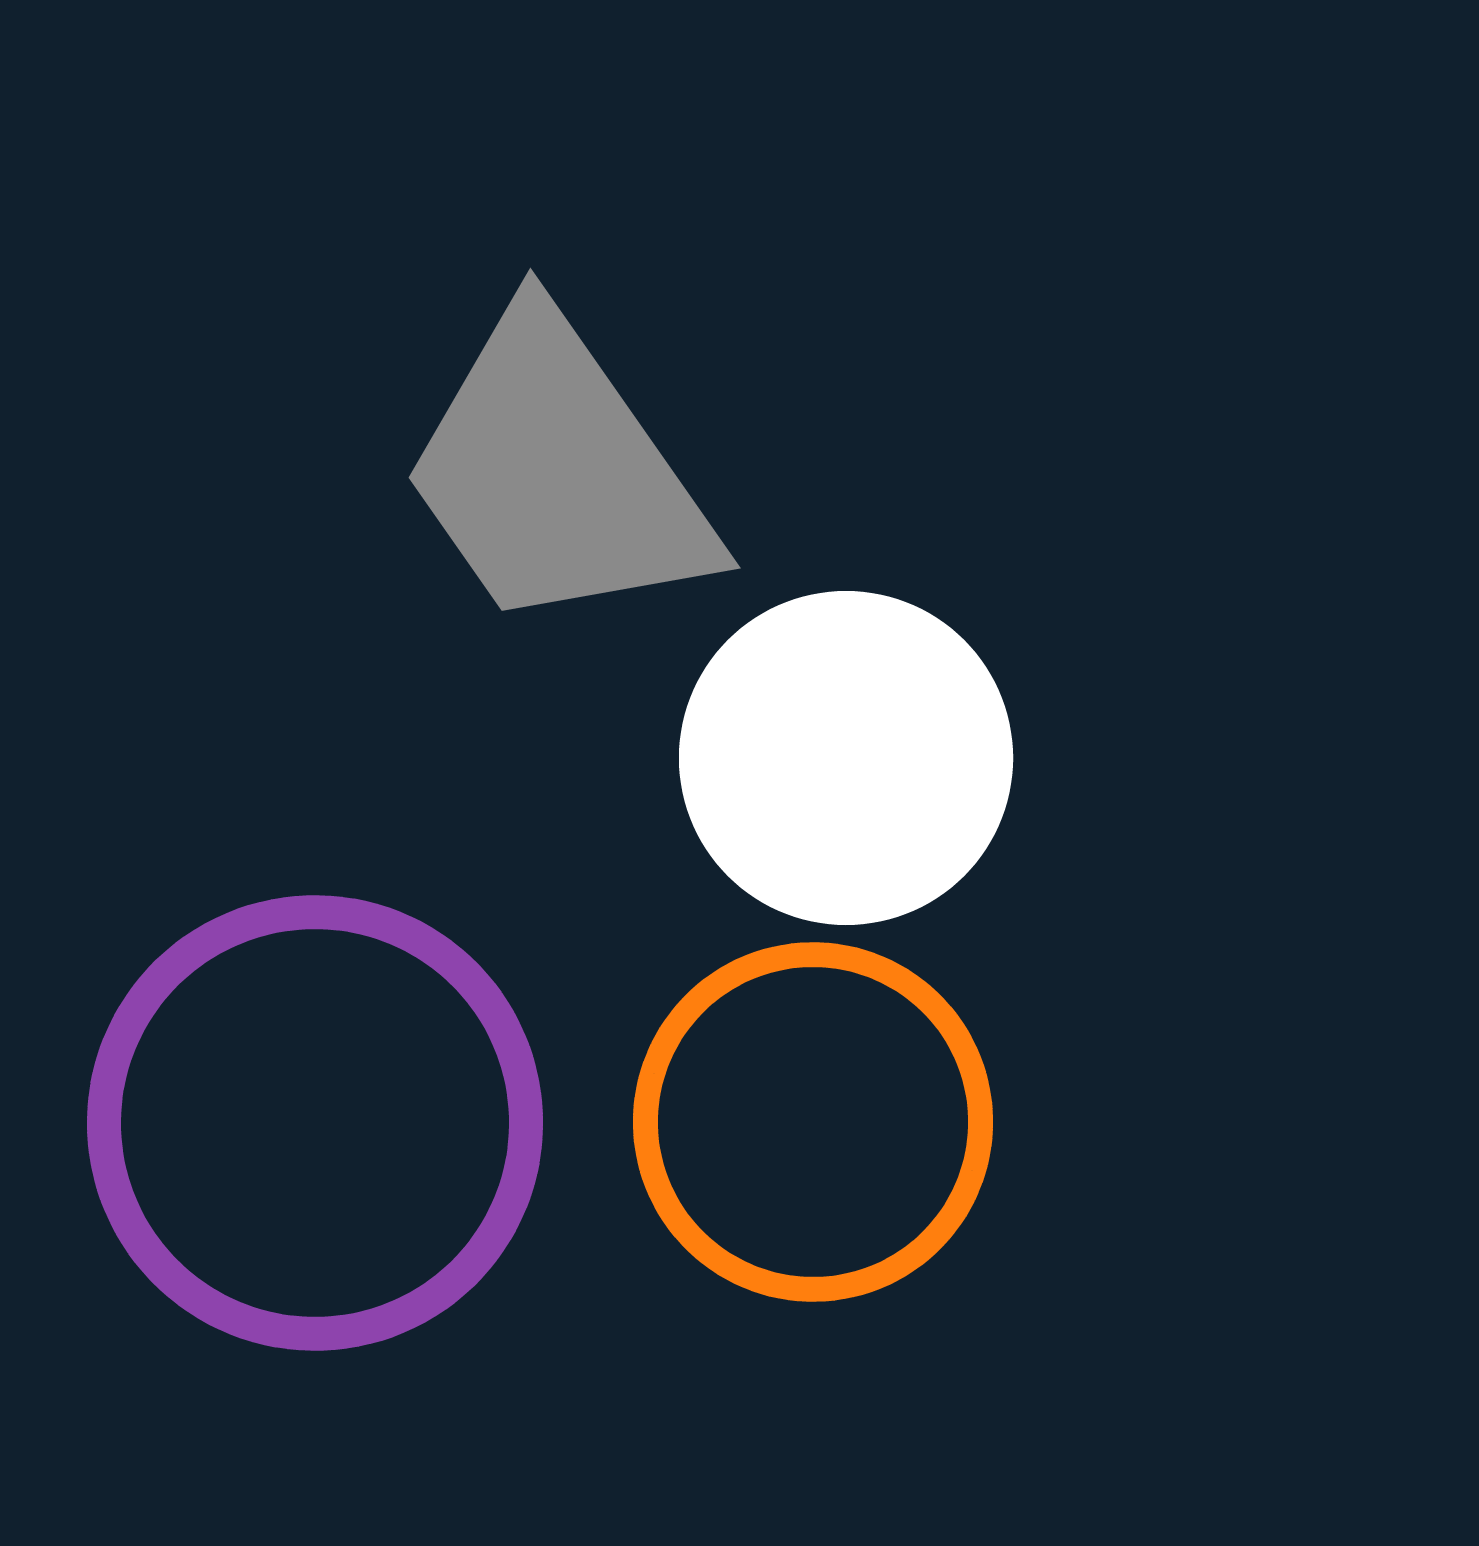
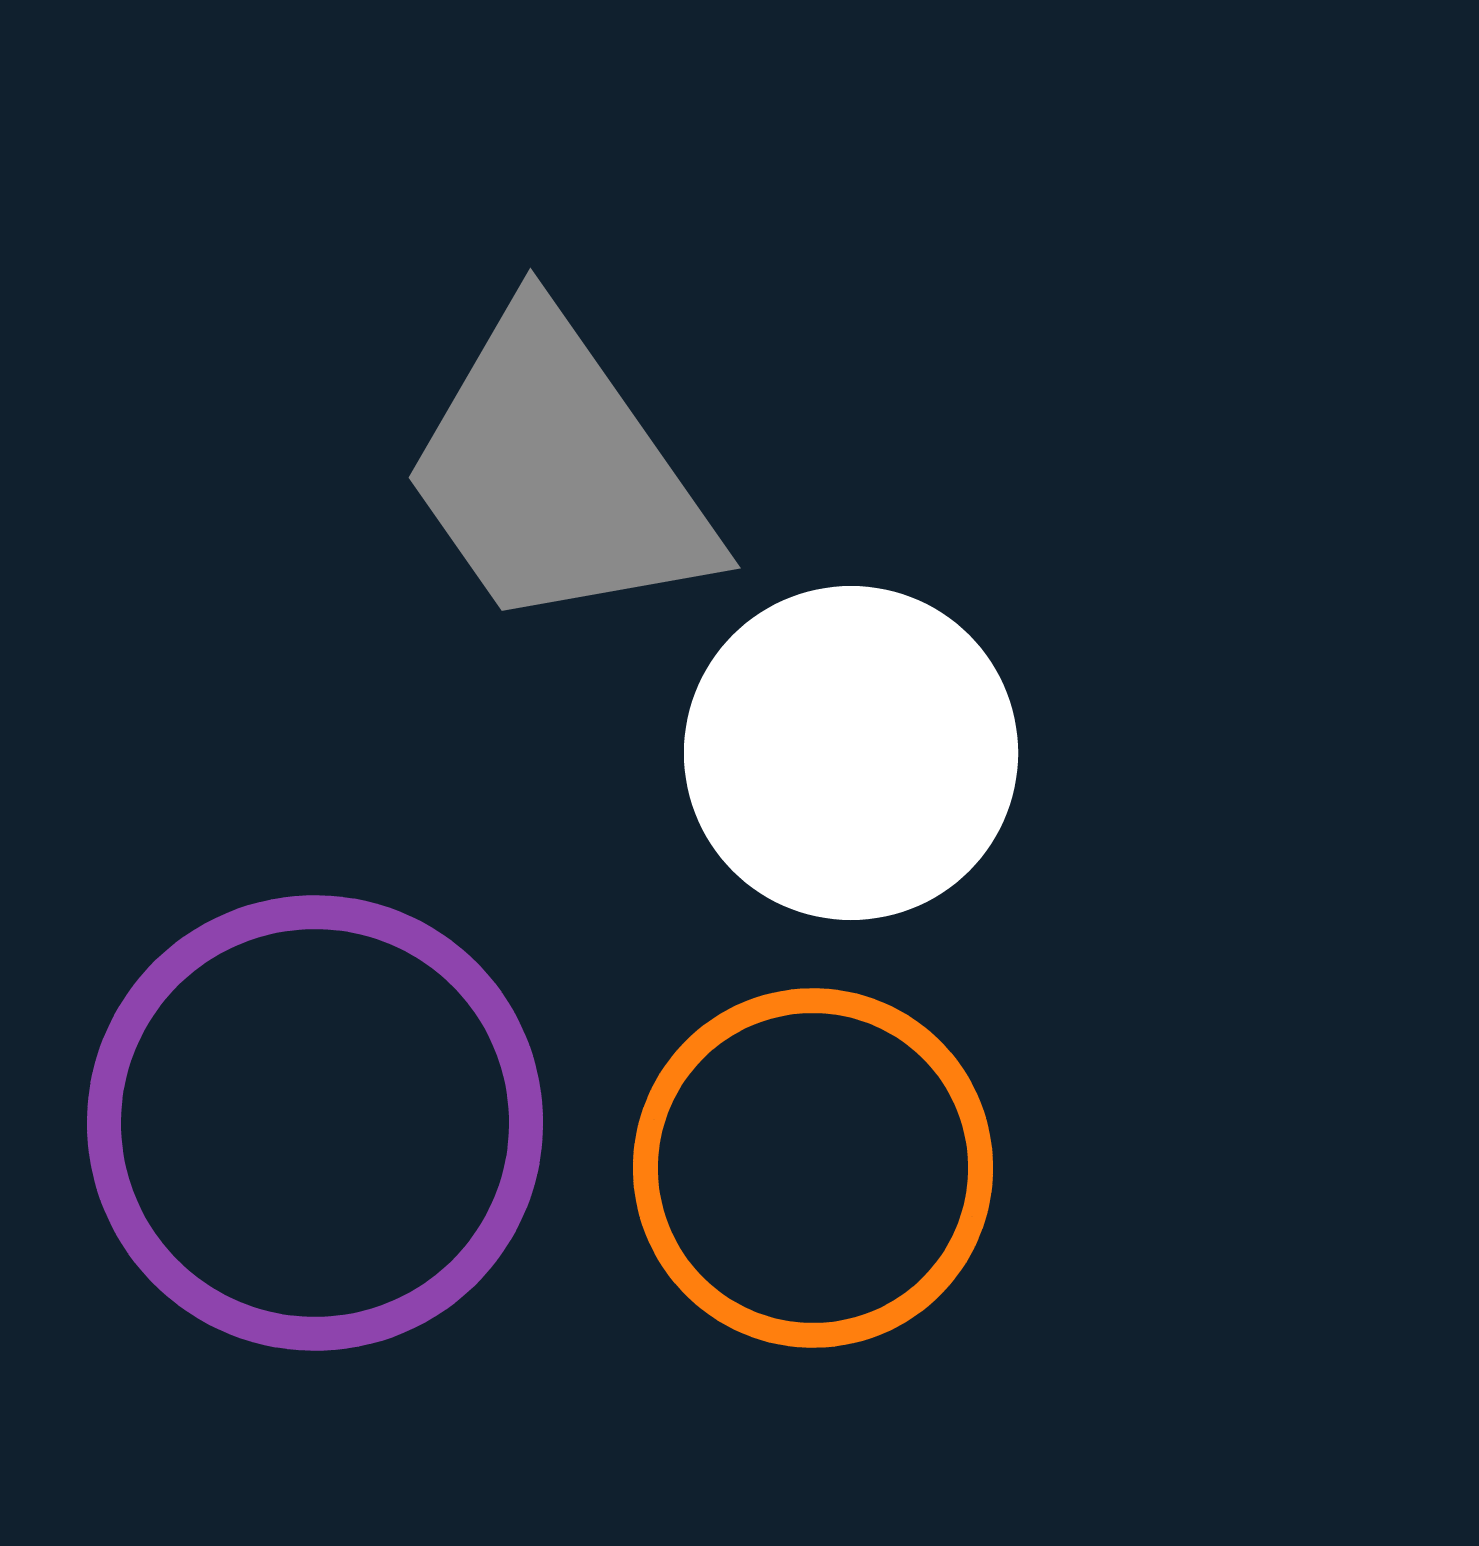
white circle: moved 5 px right, 5 px up
orange circle: moved 46 px down
